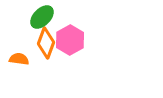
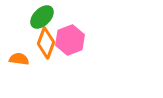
pink hexagon: rotated 8 degrees clockwise
